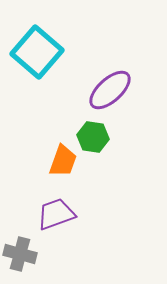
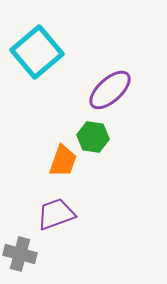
cyan square: rotated 9 degrees clockwise
